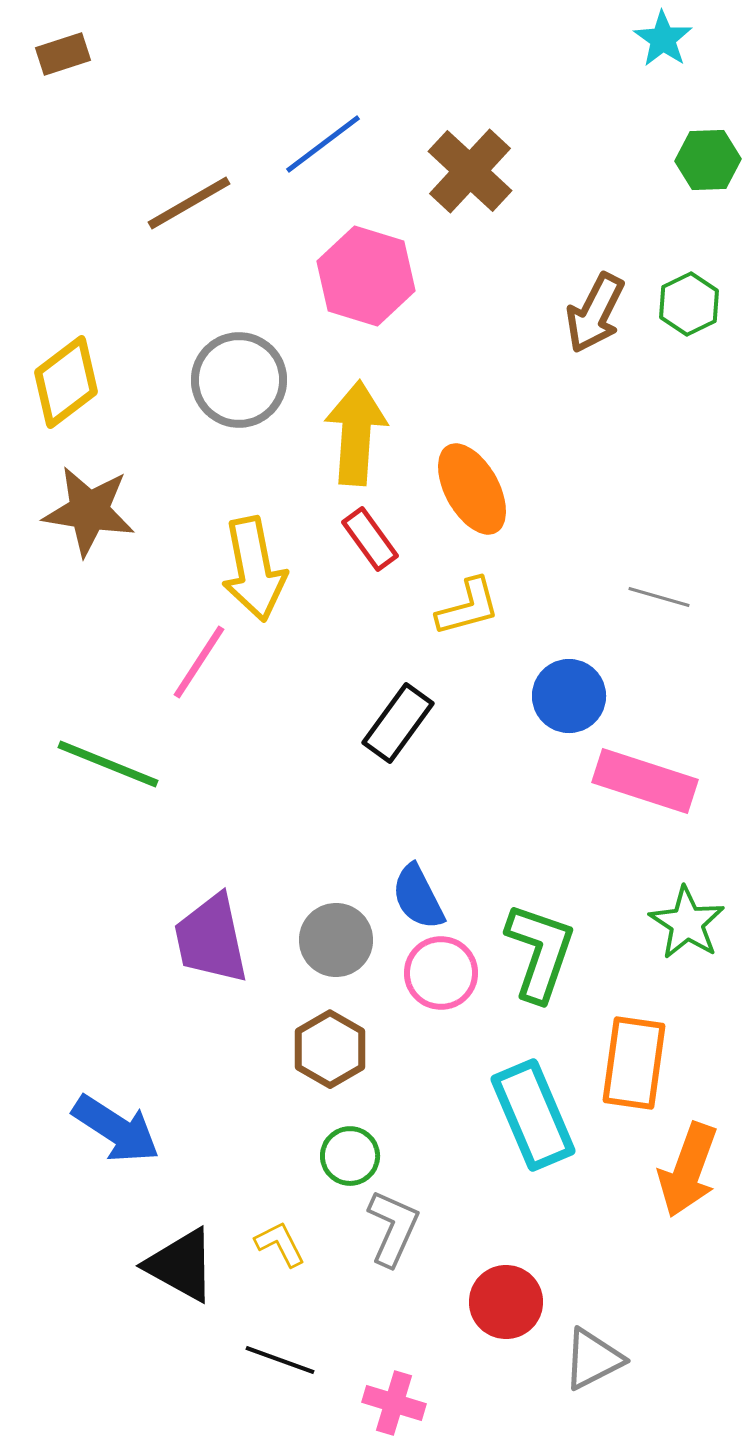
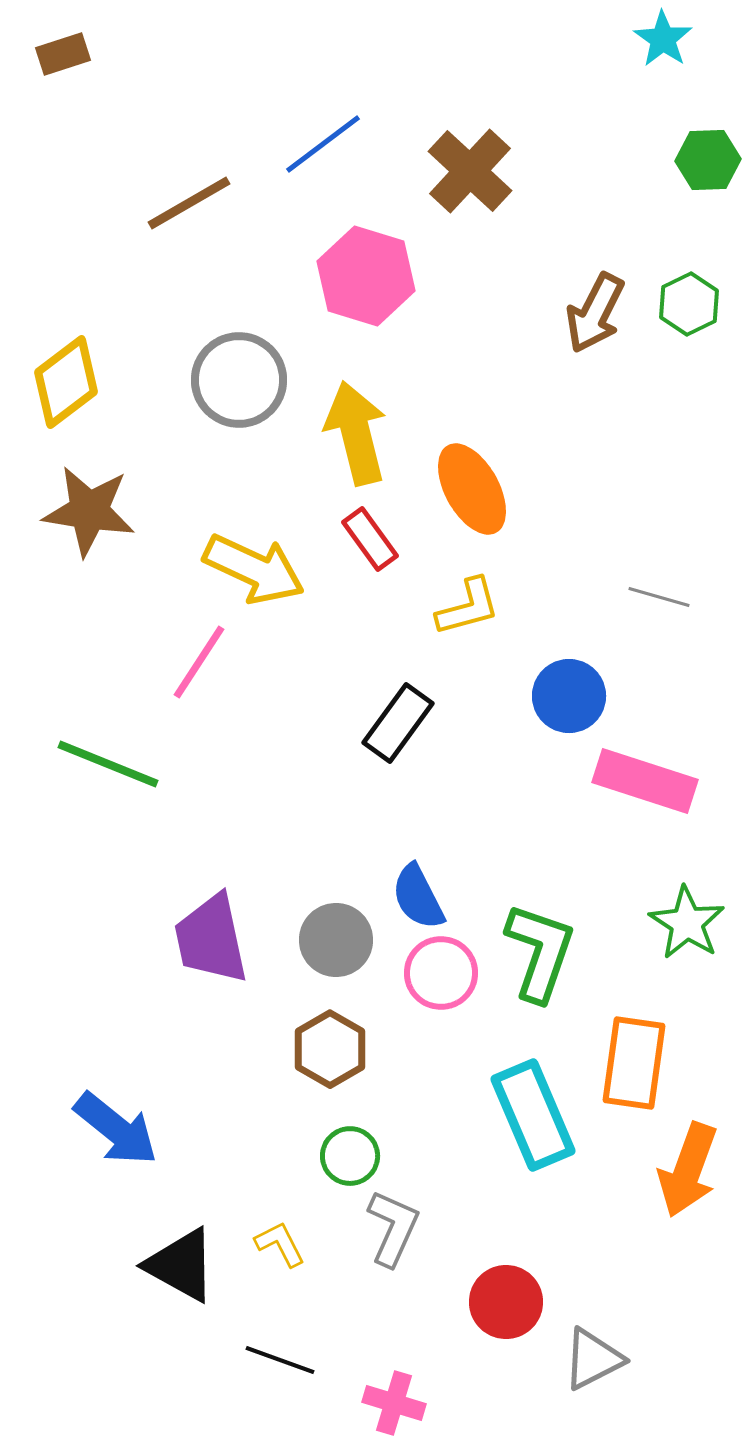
yellow arrow at (356, 433): rotated 18 degrees counterclockwise
yellow arrow at (254, 569): rotated 54 degrees counterclockwise
blue arrow at (116, 1129): rotated 6 degrees clockwise
